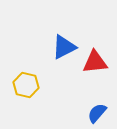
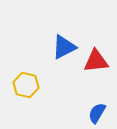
red triangle: moved 1 px right, 1 px up
blue semicircle: rotated 10 degrees counterclockwise
